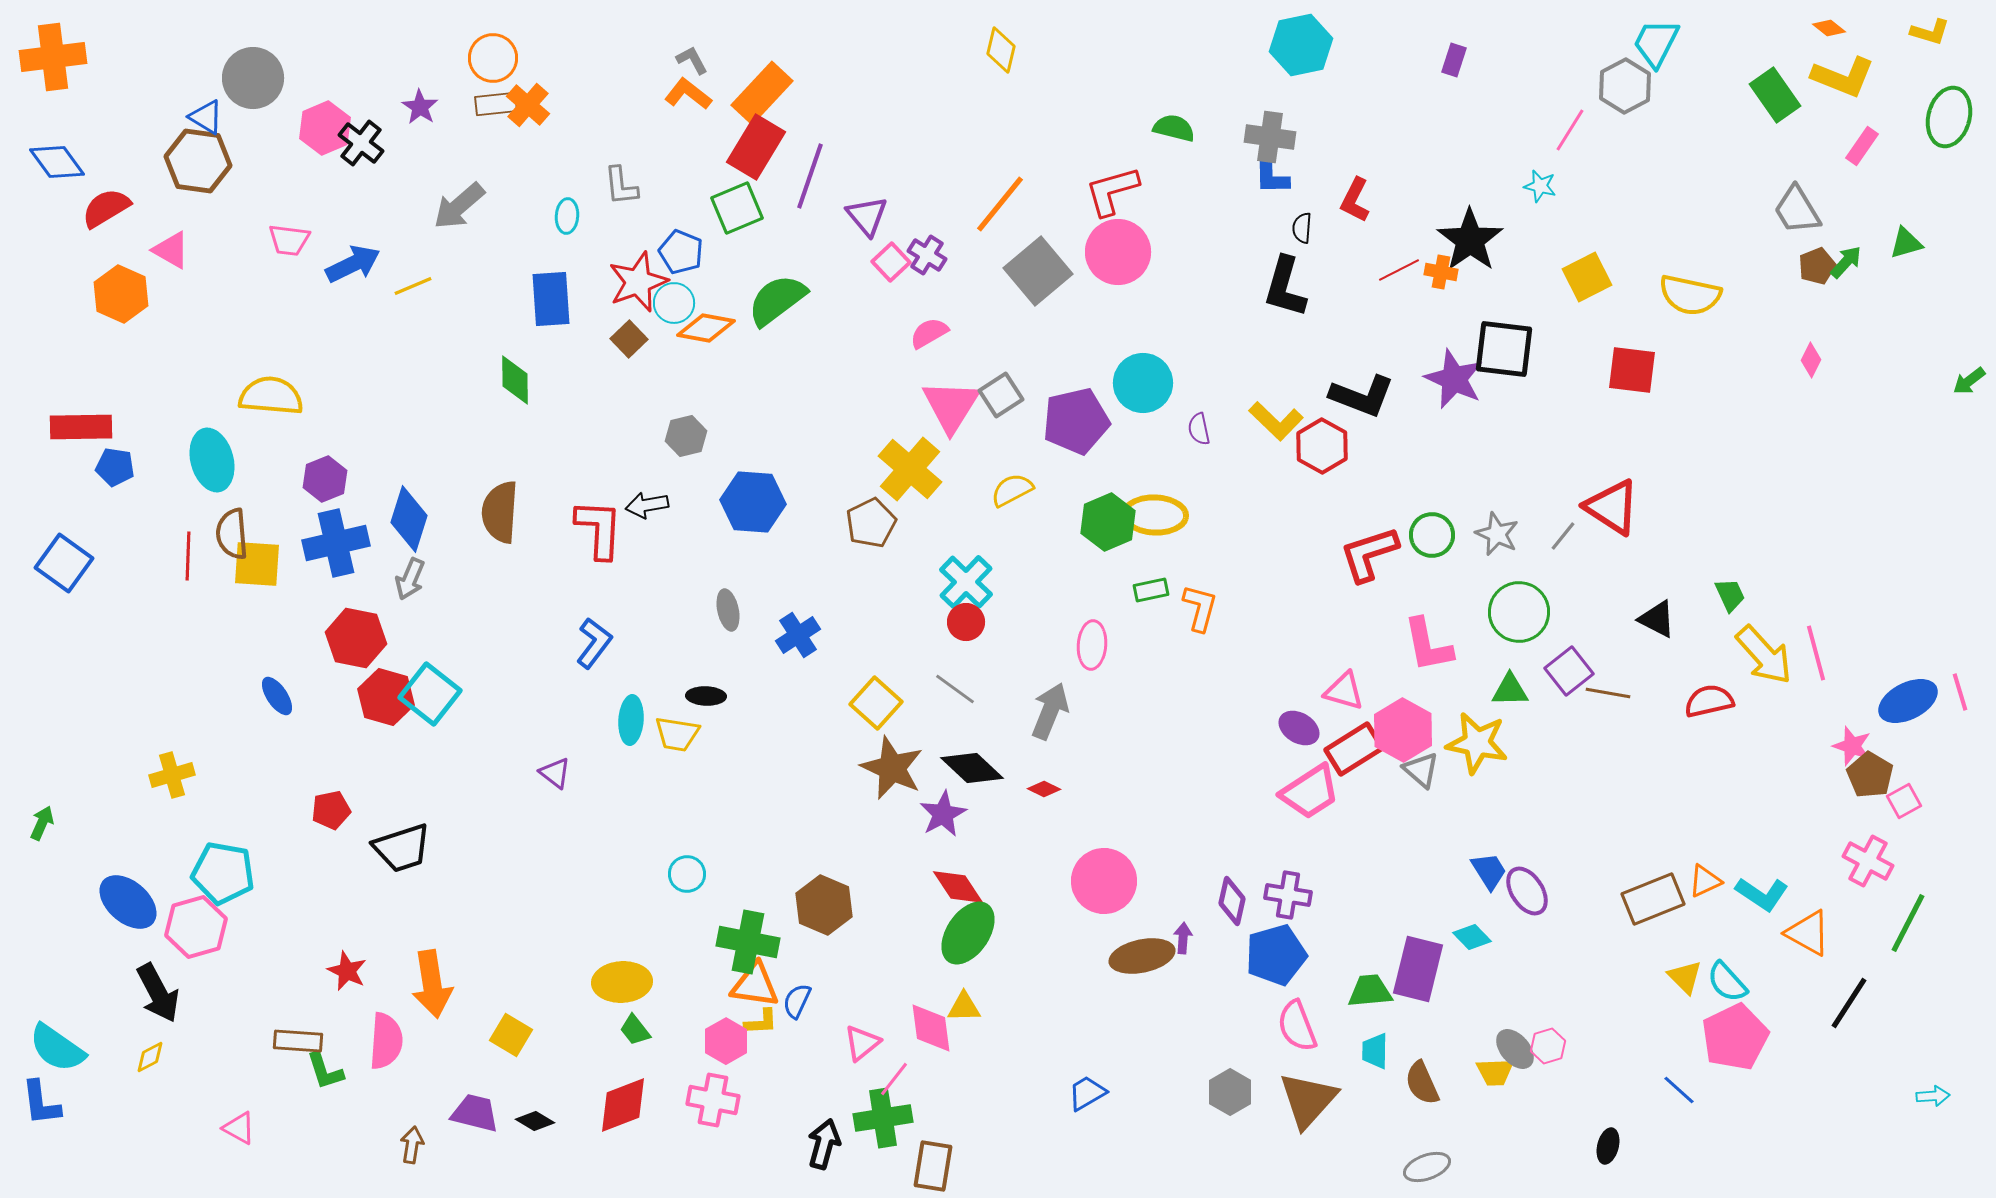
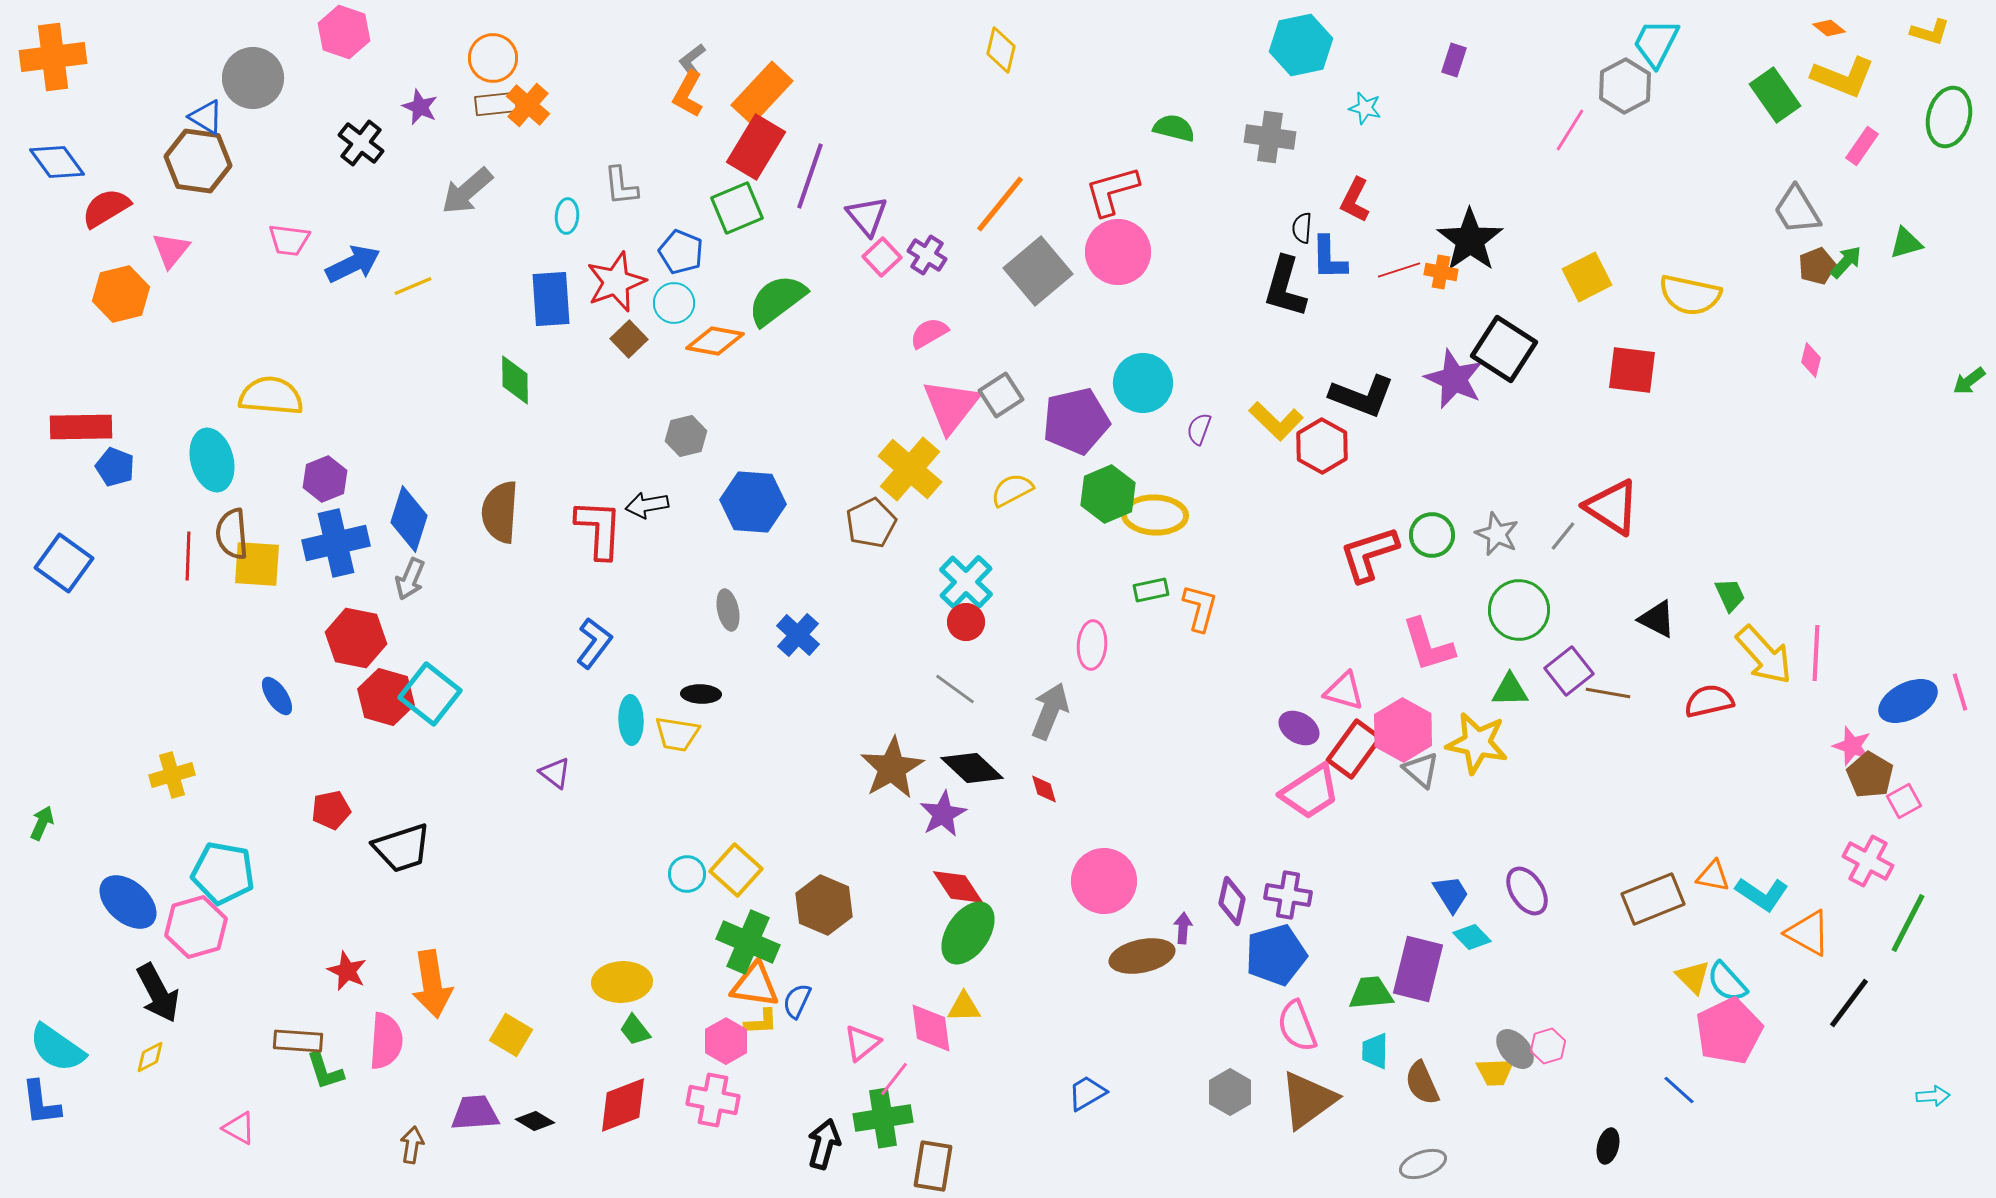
gray L-shape at (692, 60): rotated 100 degrees counterclockwise
orange L-shape at (688, 94): rotated 99 degrees counterclockwise
purple star at (420, 107): rotated 9 degrees counterclockwise
pink hexagon at (325, 128): moved 19 px right, 96 px up; rotated 18 degrees counterclockwise
blue L-shape at (1271, 173): moved 58 px right, 85 px down
cyan star at (1540, 186): moved 175 px left, 78 px up
gray arrow at (459, 206): moved 8 px right, 15 px up
pink triangle at (171, 250): rotated 39 degrees clockwise
pink square at (891, 262): moved 9 px left, 5 px up
red line at (1399, 270): rotated 9 degrees clockwise
red star at (638, 282): moved 22 px left
orange hexagon at (121, 294): rotated 22 degrees clockwise
orange diamond at (706, 328): moved 9 px right, 13 px down
black square at (1504, 349): rotated 26 degrees clockwise
pink diamond at (1811, 360): rotated 12 degrees counterclockwise
pink triangle at (951, 406): rotated 6 degrees clockwise
purple semicircle at (1199, 429): rotated 32 degrees clockwise
blue pentagon at (115, 467): rotated 12 degrees clockwise
green hexagon at (1108, 522): moved 28 px up
green circle at (1519, 612): moved 2 px up
blue cross at (798, 635): rotated 15 degrees counterclockwise
pink L-shape at (1428, 645): rotated 6 degrees counterclockwise
pink line at (1816, 653): rotated 18 degrees clockwise
black ellipse at (706, 696): moved 5 px left, 2 px up
yellow square at (876, 703): moved 140 px left, 167 px down
cyan ellipse at (631, 720): rotated 6 degrees counterclockwise
red rectangle at (1354, 749): rotated 22 degrees counterclockwise
brown star at (892, 768): rotated 18 degrees clockwise
red diamond at (1044, 789): rotated 48 degrees clockwise
blue trapezoid at (1489, 871): moved 38 px left, 23 px down
orange triangle at (1705, 881): moved 8 px right, 5 px up; rotated 36 degrees clockwise
purple arrow at (1183, 938): moved 10 px up
green cross at (748, 942): rotated 12 degrees clockwise
yellow triangle at (1685, 977): moved 8 px right
green trapezoid at (1370, 991): moved 1 px right, 2 px down
black line at (1849, 1003): rotated 4 degrees clockwise
pink pentagon at (1735, 1037): moved 6 px left, 6 px up
brown triangle at (1308, 1100): rotated 12 degrees clockwise
purple trapezoid at (475, 1113): rotated 18 degrees counterclockwise
gray ellipse at (1427, 1167): moved 4 px left, 3 px up
